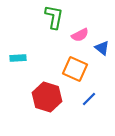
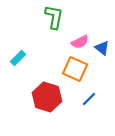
pink semicircle: moved 7 px down
cyan rectangle: rotated 42 degrees counterclockwise
